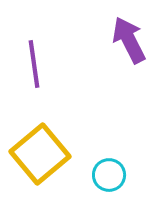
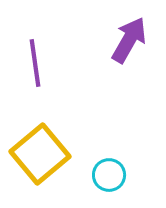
purple arrow: rotated 57 degrees clockwise
purple line: moved 1 px right, 1 px up
